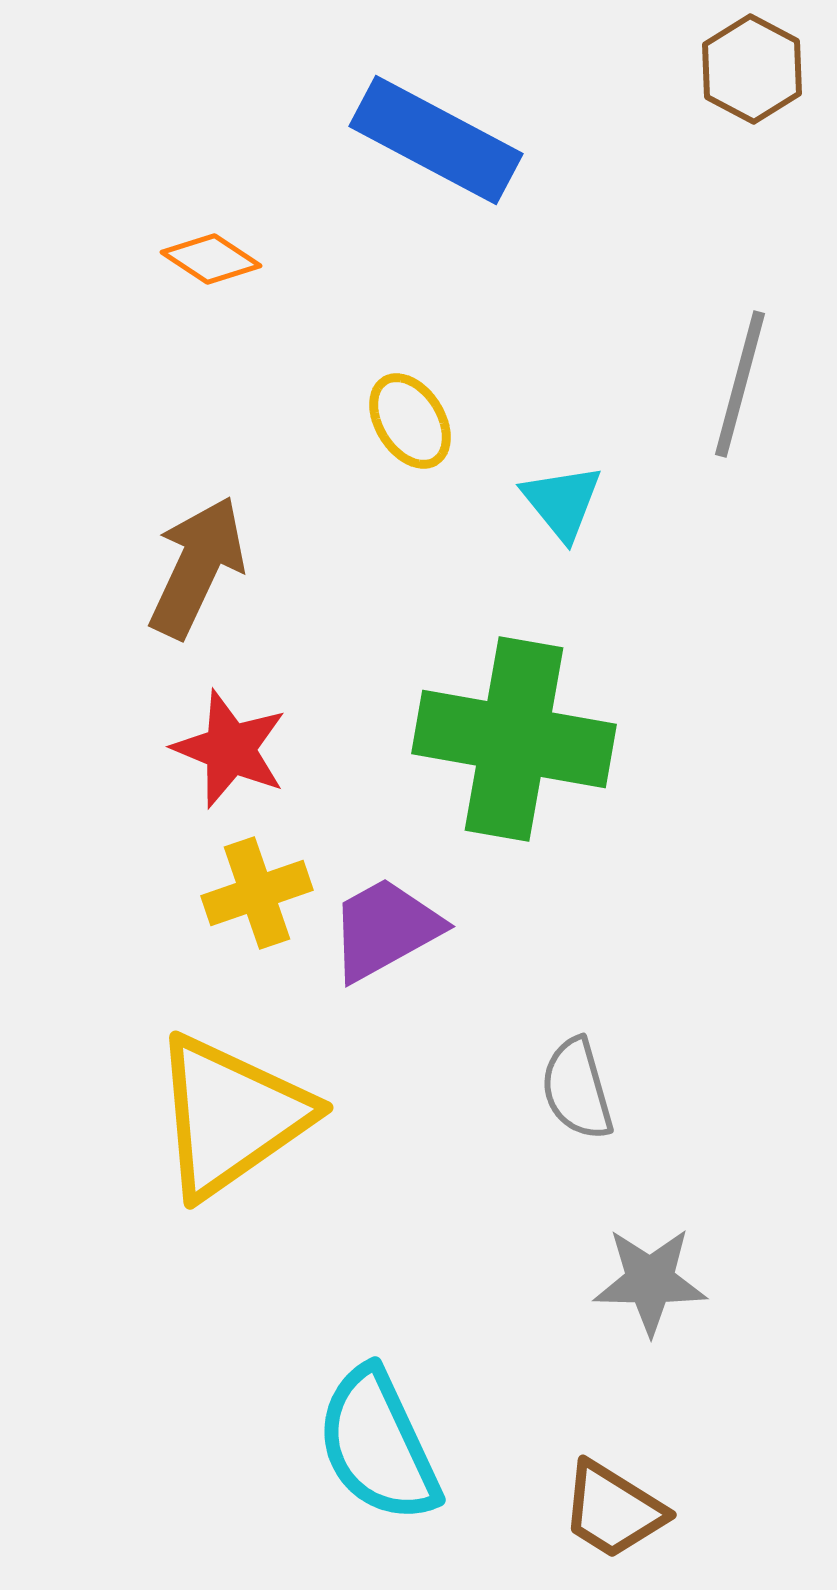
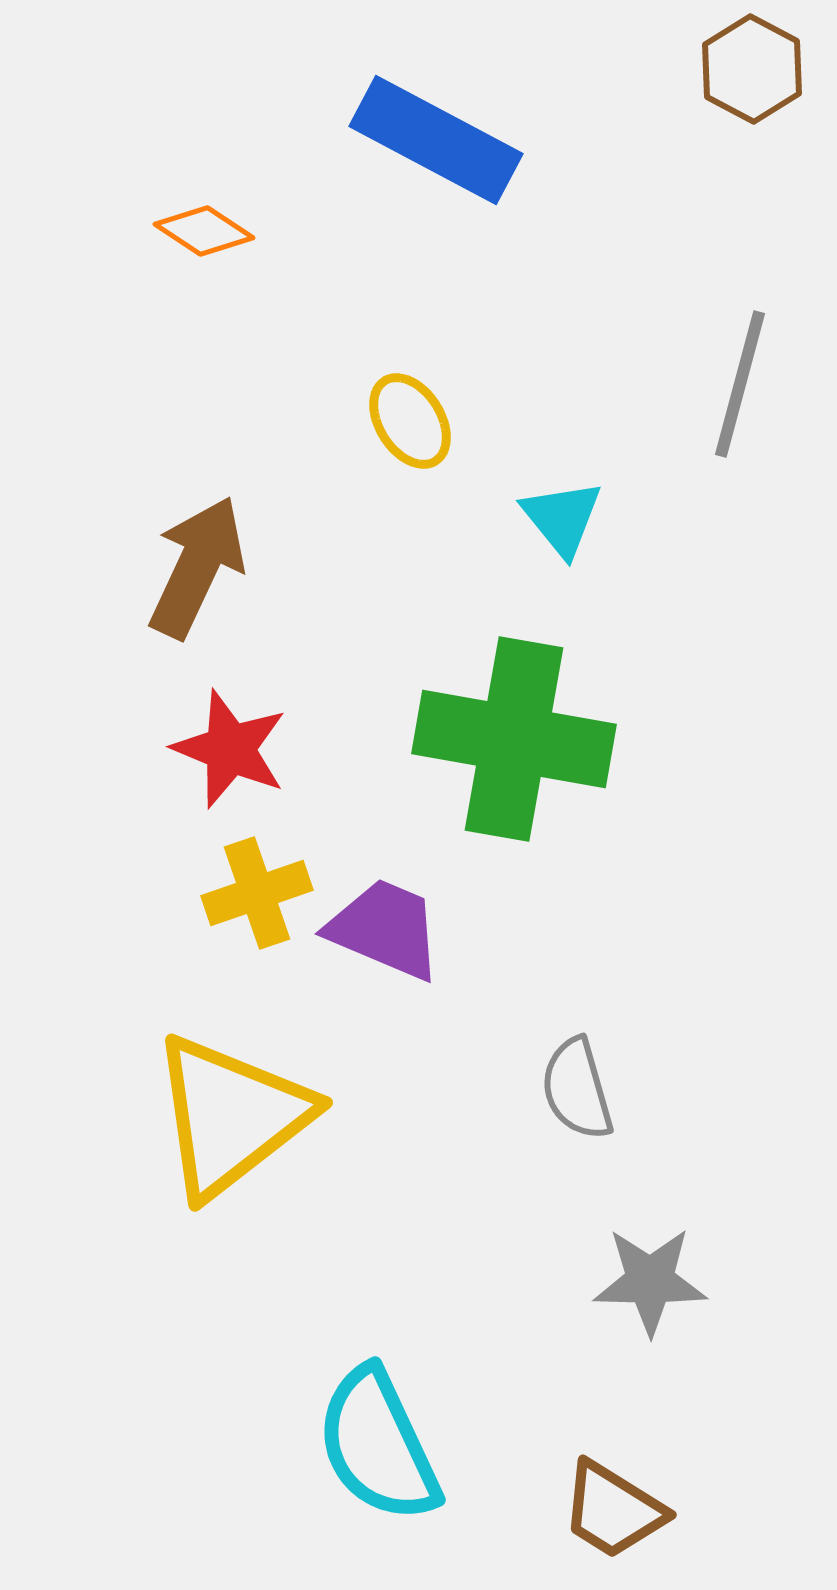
orange diamond: moved 7 px left, 28 px up
cyan triangle: moved 16 px down
purple trapezoid: rotated 52 degrees clockwise
yellow triangle: rotated 3 degrees counterclockwise
